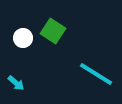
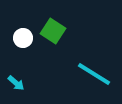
cyan line: moved 2 px left
